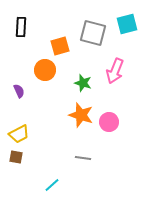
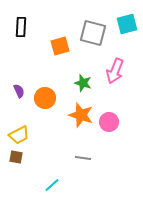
orange circle: moved 28 px down
yellow trapezoid: moved 1 px down
